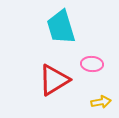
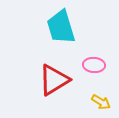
pink ellipse: moved 2 px right, 1 px down
yellow arrow: rotated 42 degrees clockwise
